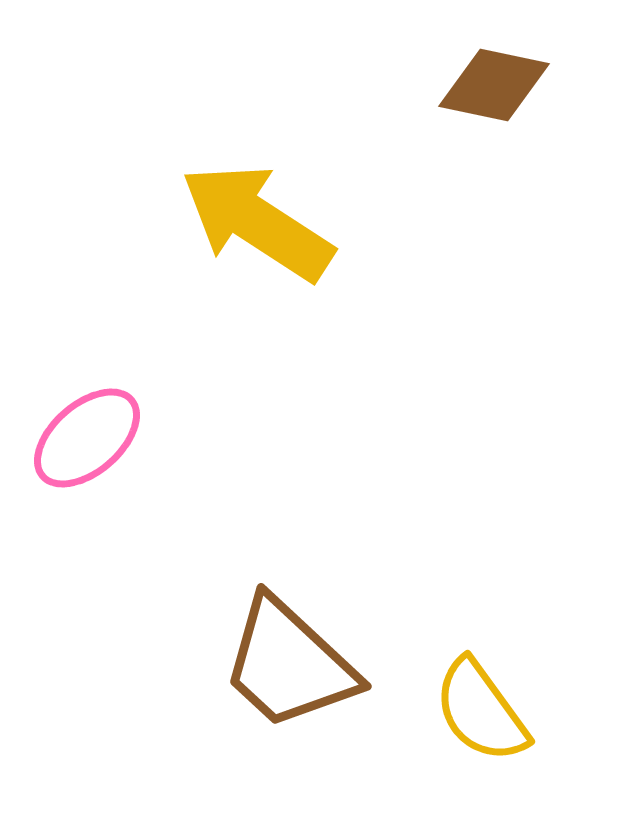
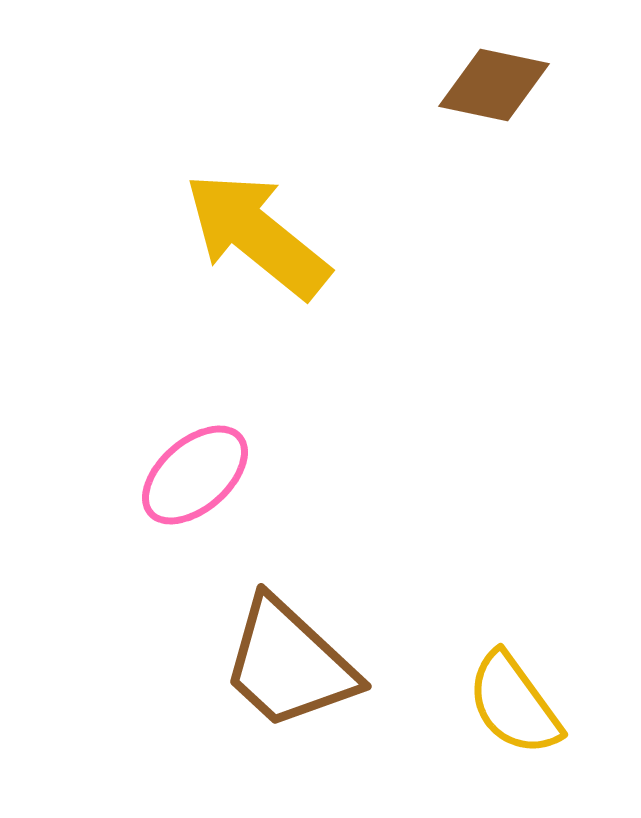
yellow arrow: moved 13 px down; rotated 6 degrees clockwise
pink ellipse: moved 108 px right, 37 px down
yellow semicircle: moved 33 px right, 7 px up
